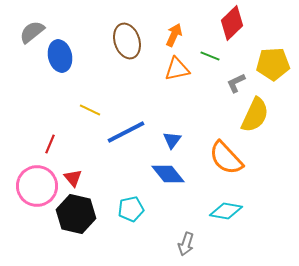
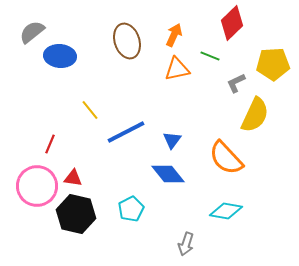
blue ellipse: rotated 72 degrees counterclockwise
yellow line: rotated 25 degrees clockwise
red triangle: rotated 42 degrees counterclockwise
cyan pentagon: rotated 15 degrees counterclockwise
